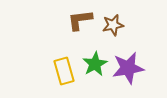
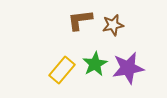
yellow rectangle: moved 2 px left, 1 px up; rotated 56 degrees clockwise
